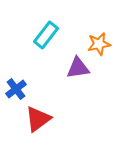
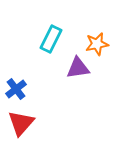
cyan rectangle: moved 5 px right, 4 px down; rotated 12 degrees counterclockwise
orange star: moved 2 px left
red triangle: moved 17 px left, 4 px down; rotated 12 degrees counterclockwise
